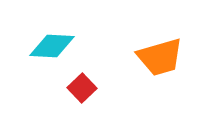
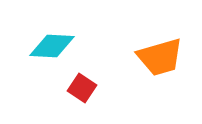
red square: rotated 12 degrees counterclockwise
